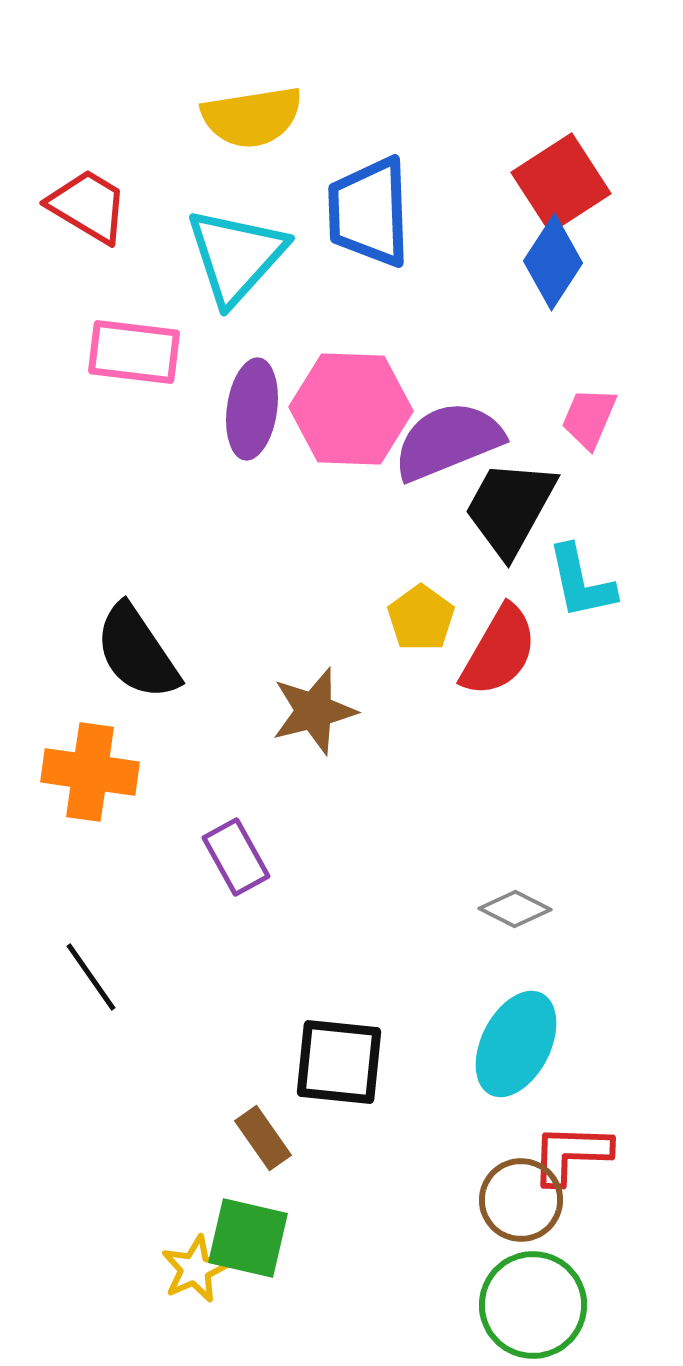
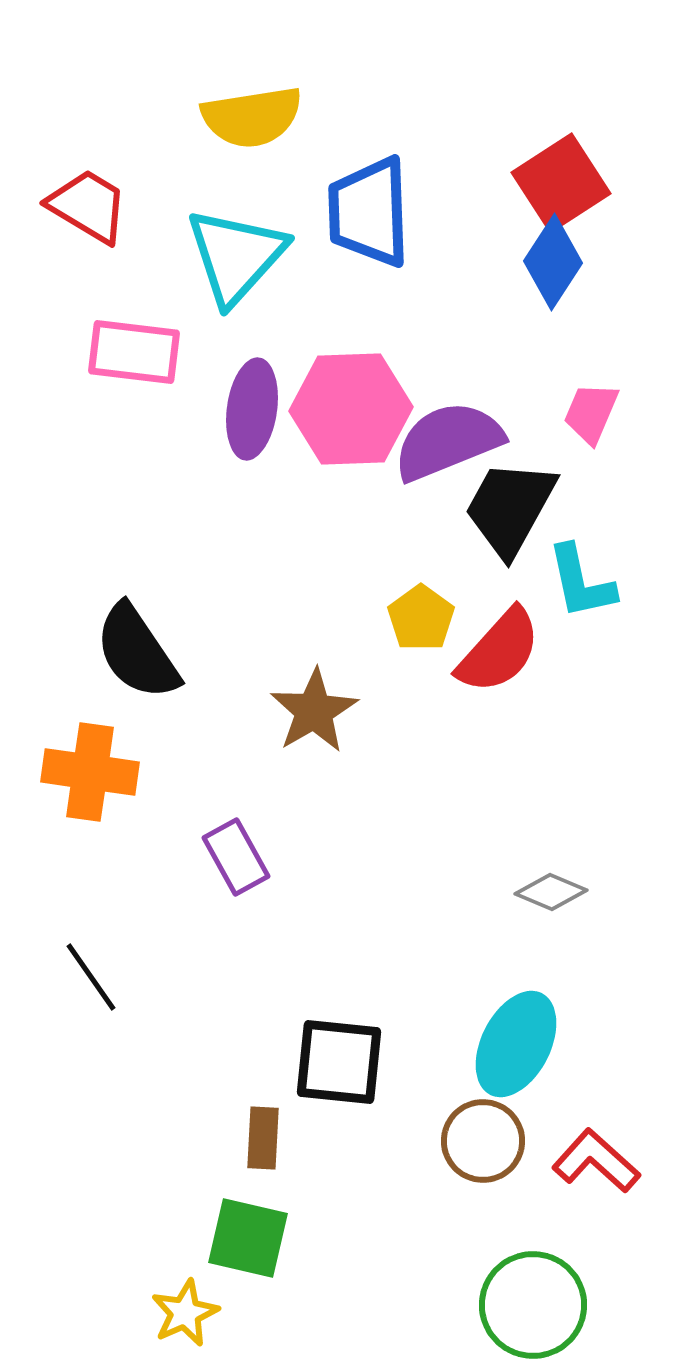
pink hexagon: rotated 4 degrees counterclockwise
pink trapezoid: moved 2 px right, 5 px up
red semicircle: rotated 12 degrees clockwise
brown star: rotated 16 degrees counterclockwise
gray diamond: moved 36 px right, 17 px up; rotated 4 degrees counterclockwise
brown rectangle: rotated 38 degrees clockwise
red L-shape: moved 25 px right, 7 px down; rotated 40 degrees clockwise
brown circle: moved 38 px left, 59 px up
yellow star: moved 10 px left, 44 px down
